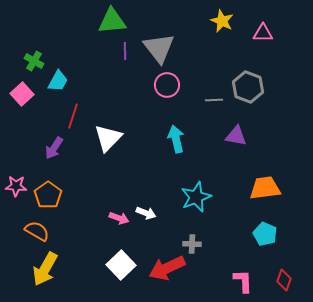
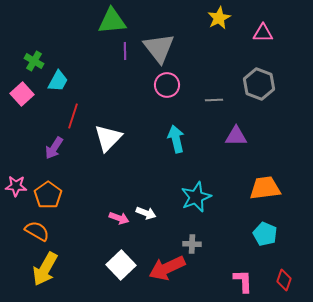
yellow star: moved 3 px left, 3 px up; rotated 20 degrees clockwise
gray hexagon: moved 11 px right, 3 px up
purple triangle: rotated 10 degrees counterclockwise
